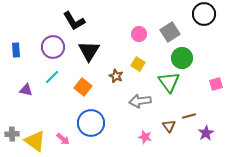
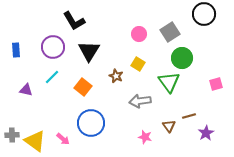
gray cross: moved 1 px down
